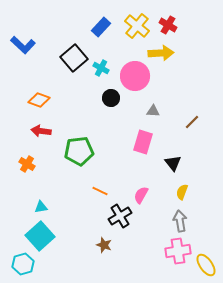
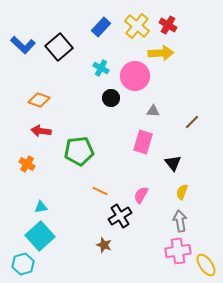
black square: moved 15 px left, 11 px up
